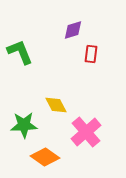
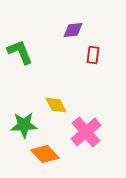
purple diamond: rotated 10 degrees clockwise
red rectangle: moved 2 px right, 1 px down
orange diamond: moved 3 px up; rotated 12 degrees clockwise
